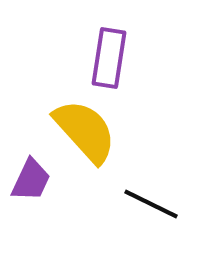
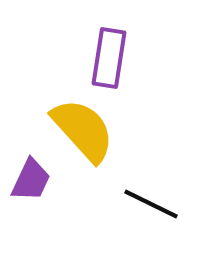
yellow semicircle: moved 2 px left, 1 px up
